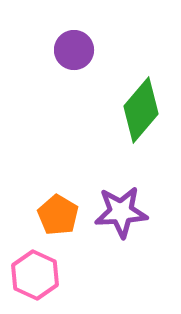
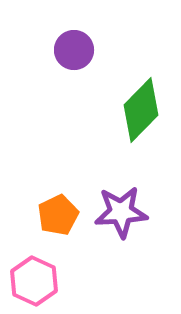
green diamond: rotated 4 degrees clockwise
orange pentagon: rotated 15 degrees clockwise
pink hexagon: moved 1 px left, 6 px down
